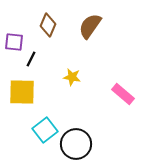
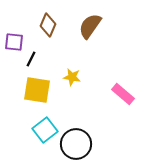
yellow square: moved 15 px right, 2 px up; rotated 8 degrees clockwise
